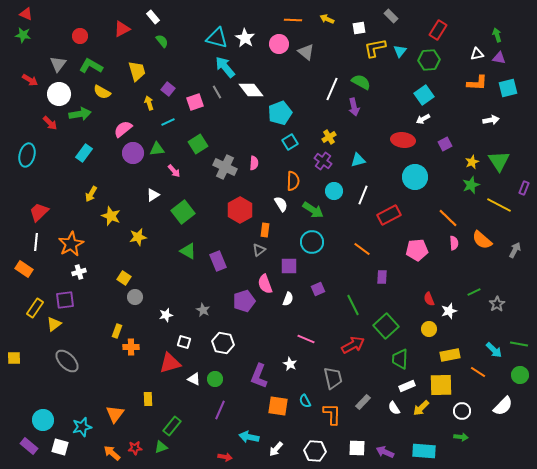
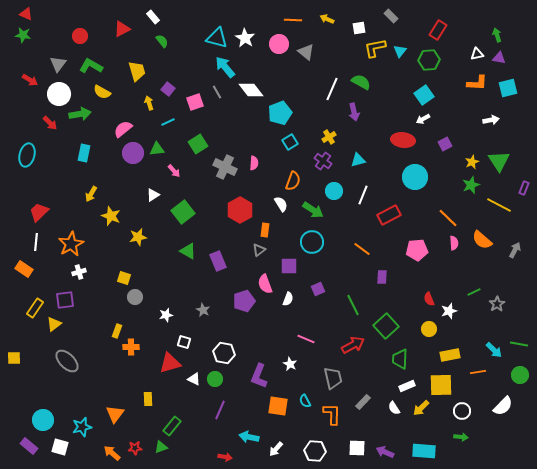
purple arrow at (354, 107): moved 5 px down
cyan rectangle at (84, 153): rotated 24 degrees counterclockwise
orange semicircle at (293, 181): rotated 18 degrees clockwise
yellow square at (124, 278): rotated 16 degrees counterclockwise
white hexagon at (223, 343): moved 1 px right, 10 px down
orange line at (478, 372): rotated 42 degrees counterclockwise
